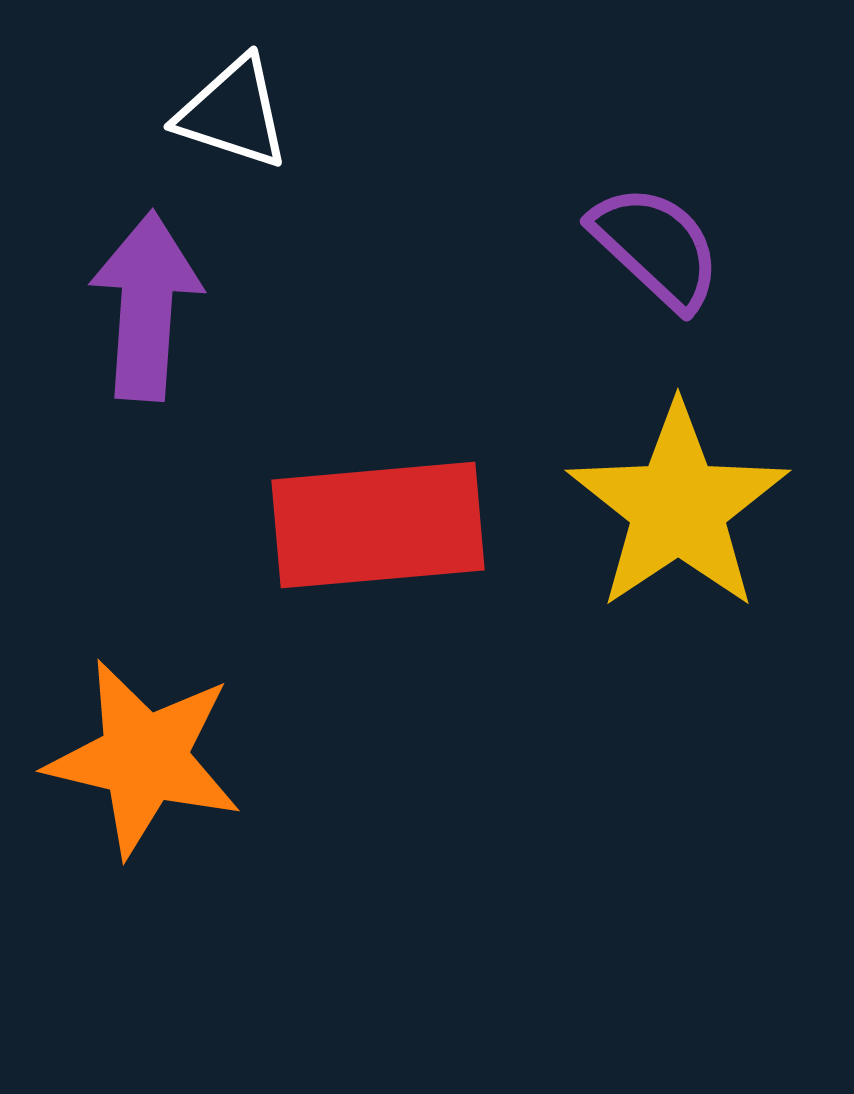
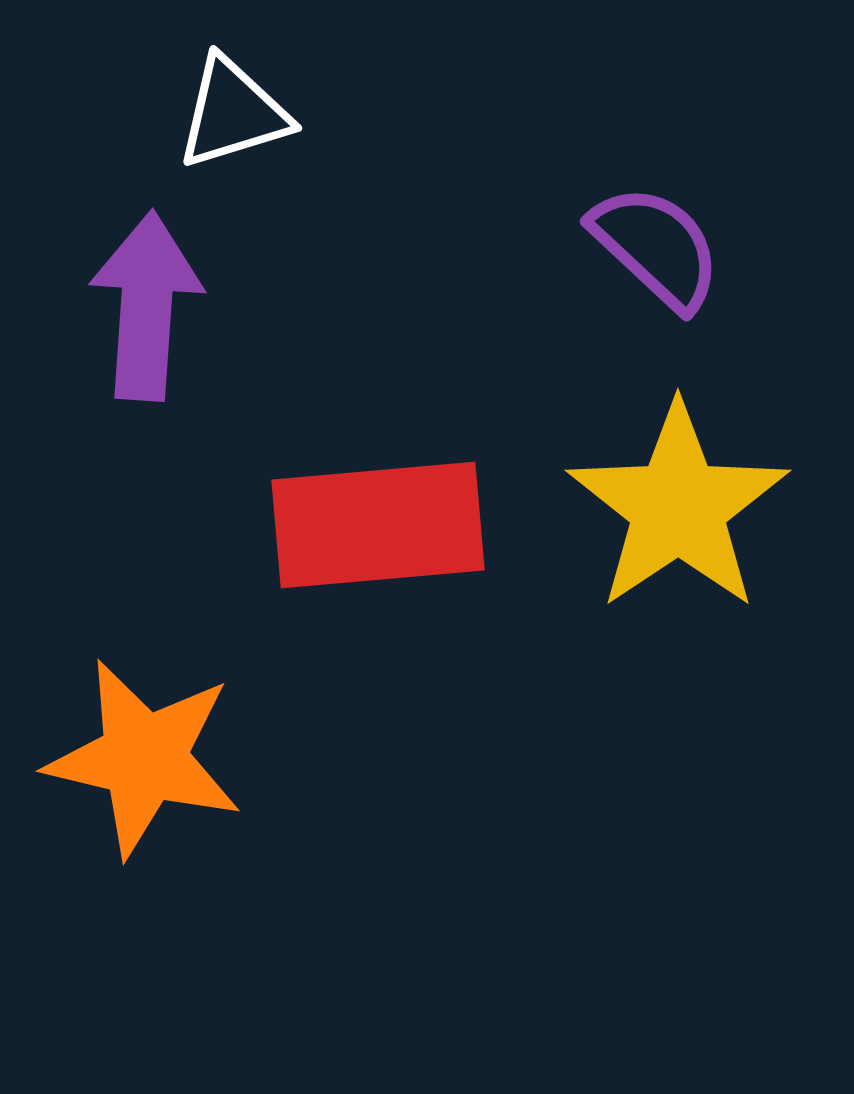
white triangle: rotated 35 degrees counterclockwise
